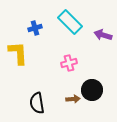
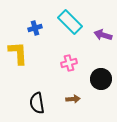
black circle: moved 9 px right, 11 px up
